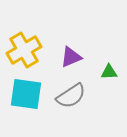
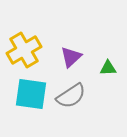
purple triangle: rotated 20 degrees counterclockwise
green triangle: moved 1 px left, 4 px up
cyan square: moved 5 px right
